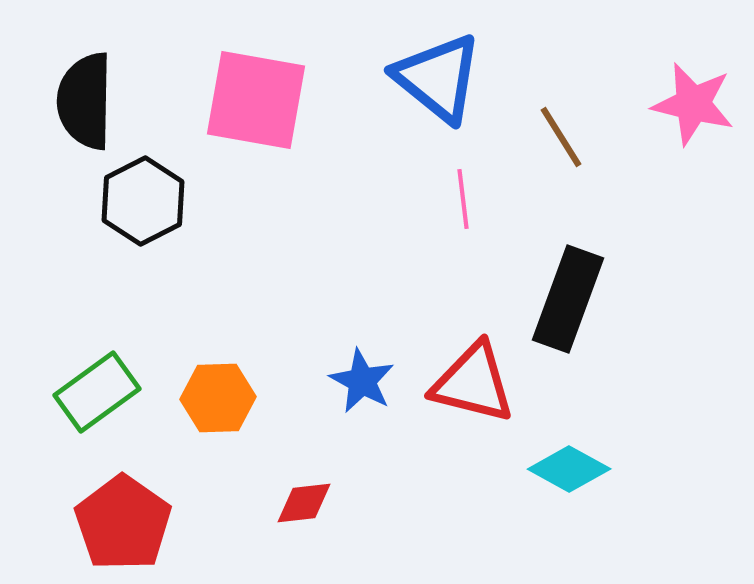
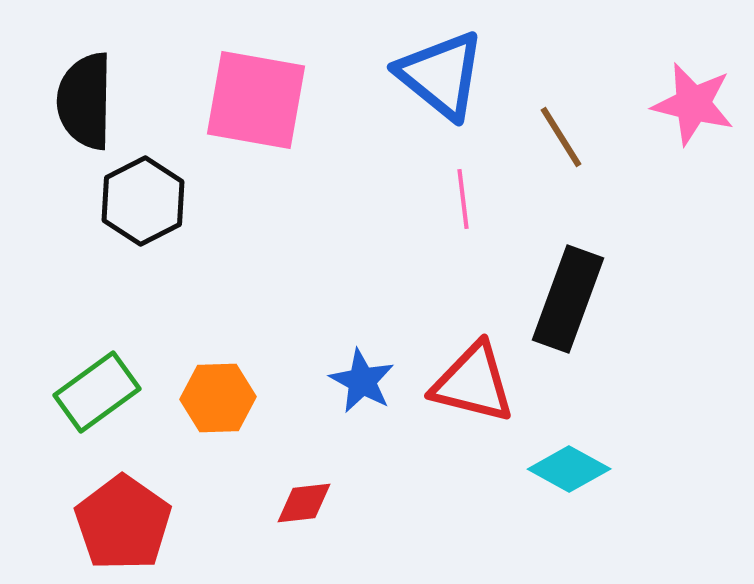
blue triangle: moved 3 px right, 3 px up
